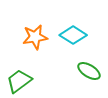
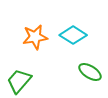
green ellipse: moved 1 px right, 1 px down
green trapezoid: rotated 12 degrees counterclockwise
